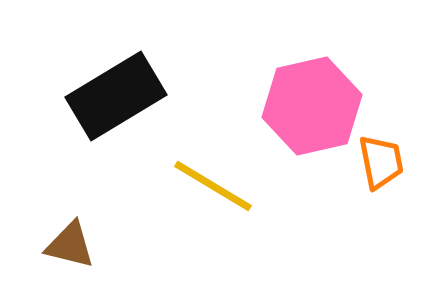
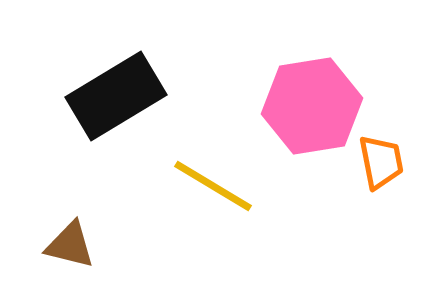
pink hexagon: rotated 4 degrees clockwise
